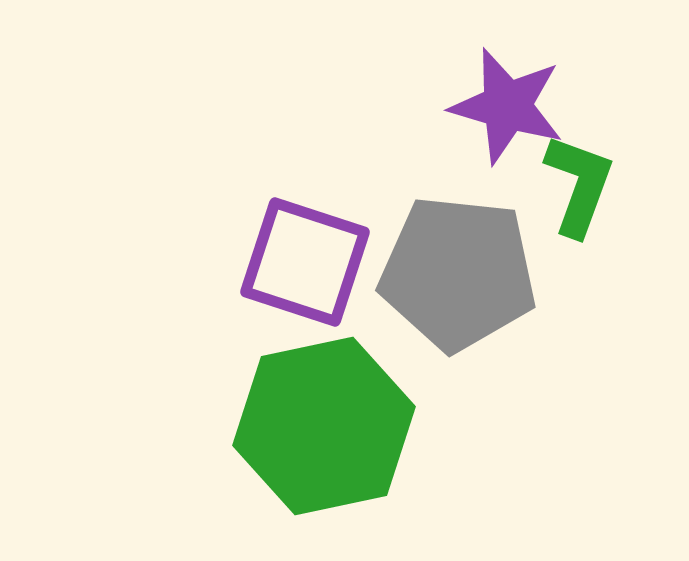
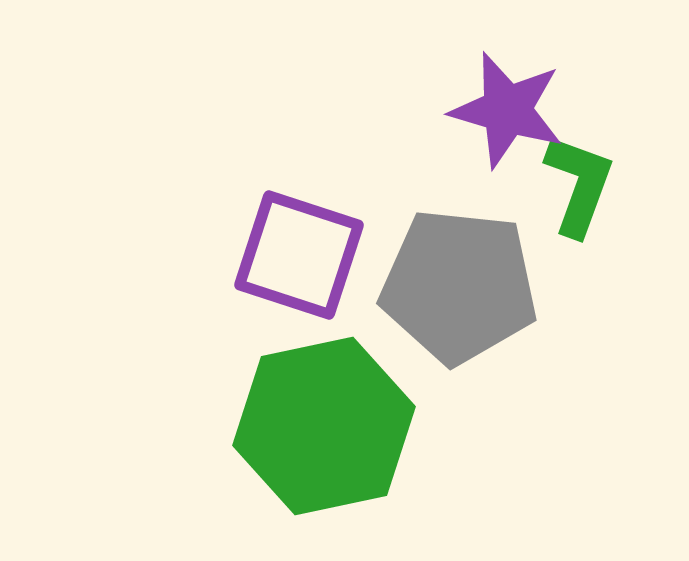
purple star: moved 4 px down
purple square: moved 6 px left, 7 px up
gray pentagon: moved 1 px right, 13 px down
